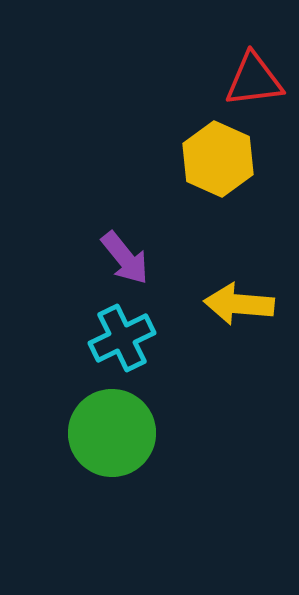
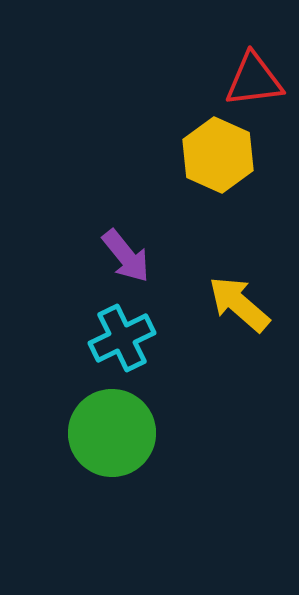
yellow hexagon: moved 4 px up
purple arrow: moved 1 px right, 2 px up
yellow arrow: rotated 36 degrees clockwise
